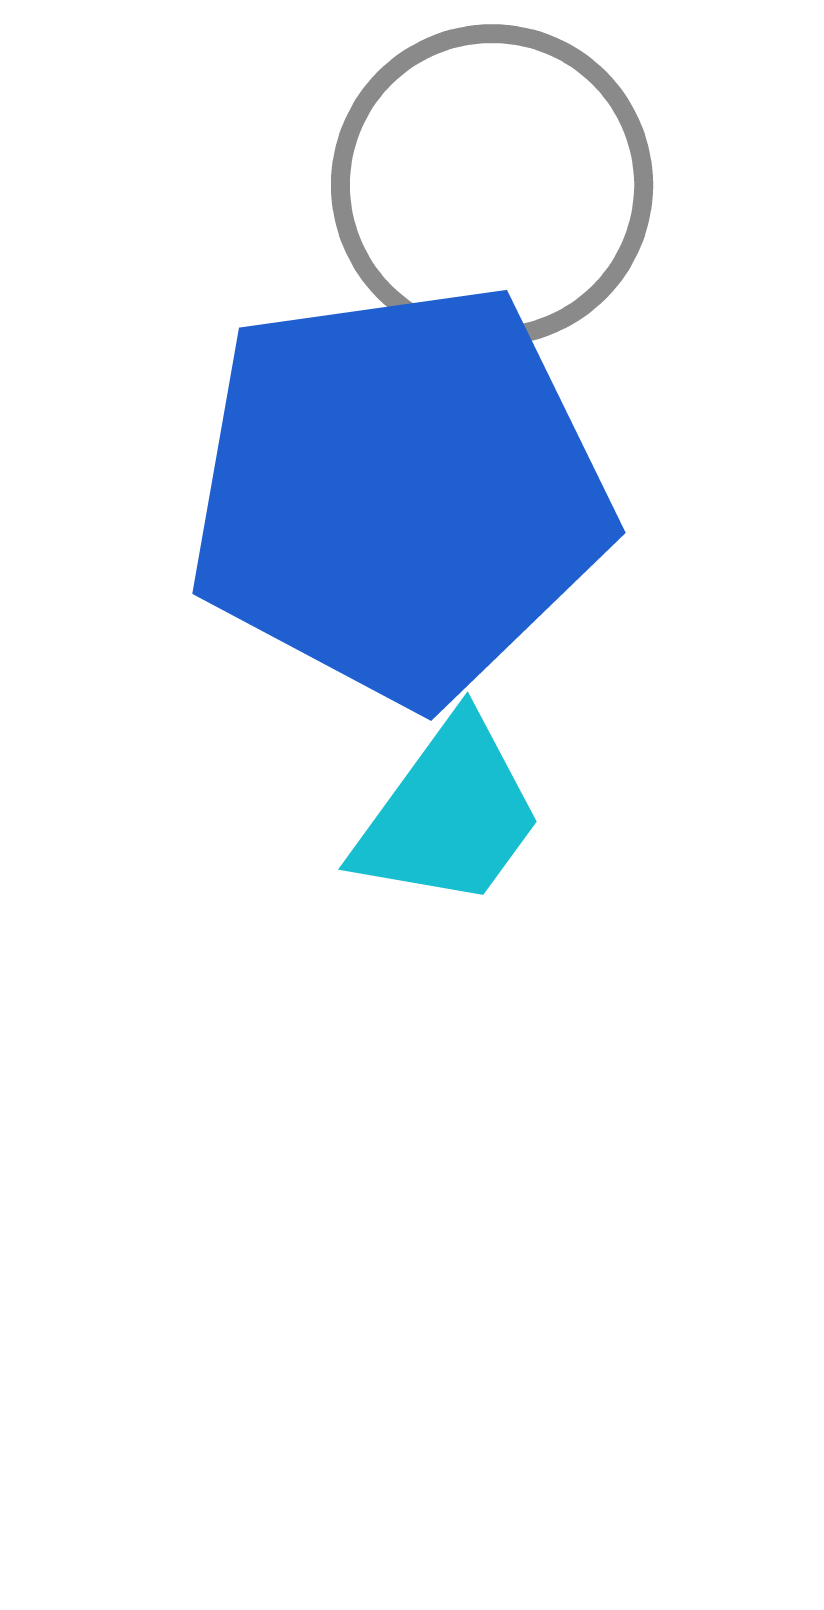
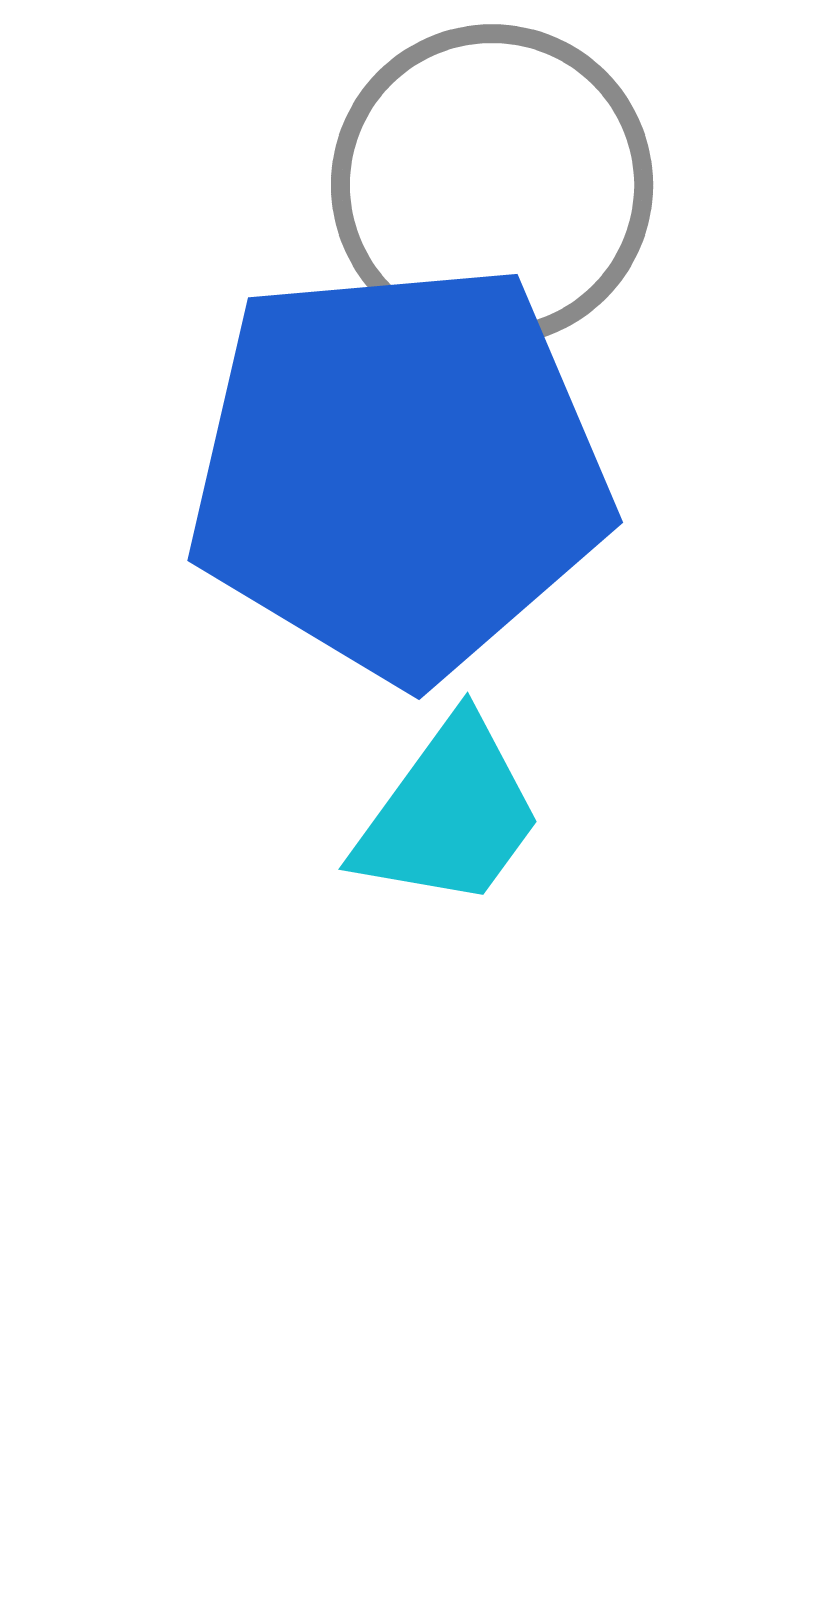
blue pentagon: moved 22 px up; rotated 3 degrees clockwise
